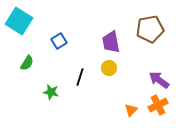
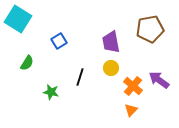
cyan square: moved 1 px left, 2 px up
yellow circle: moved 2 px right
orange cross: moved 25 px left, 19 px up; rotated 24 degrees counterclockwise
